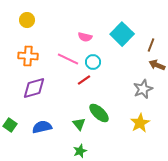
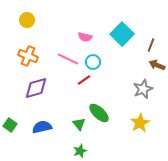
orange cross: rotated 18 degrees clockwise
purple diamond: moved 2 px right
